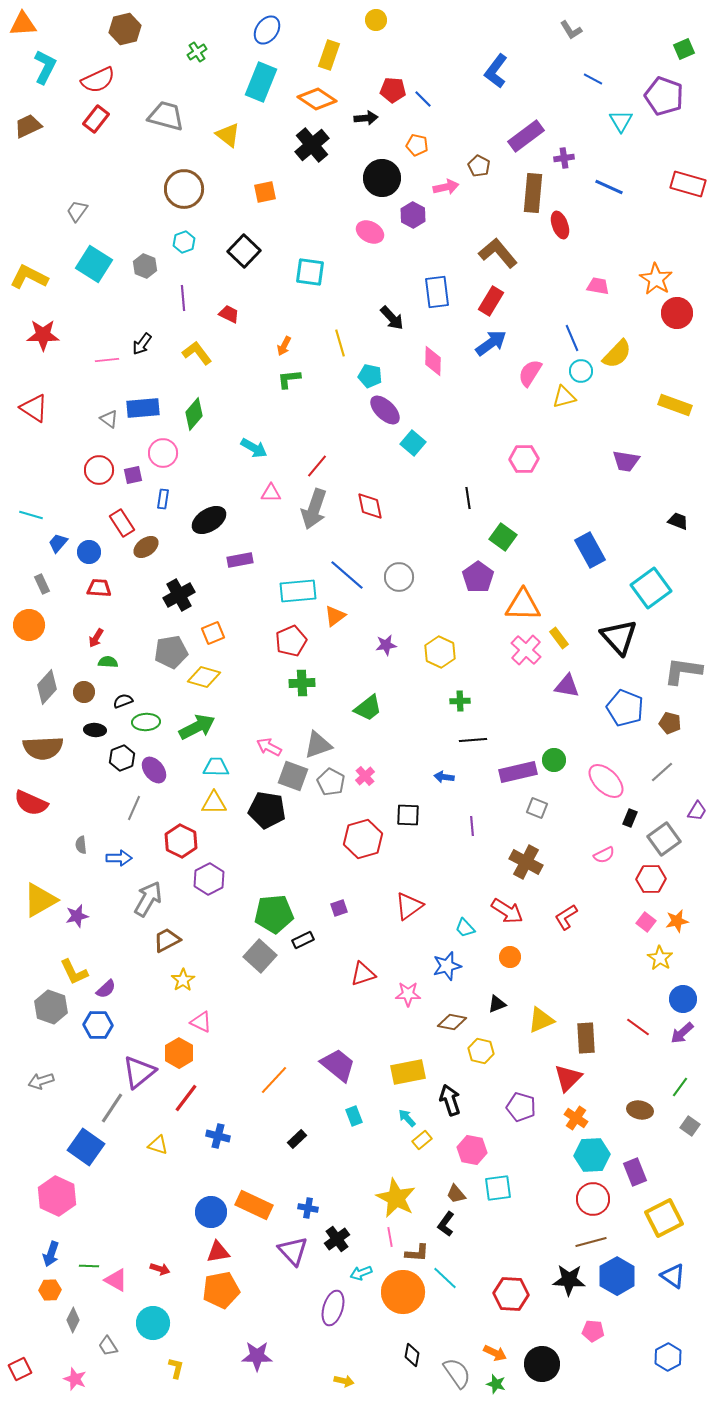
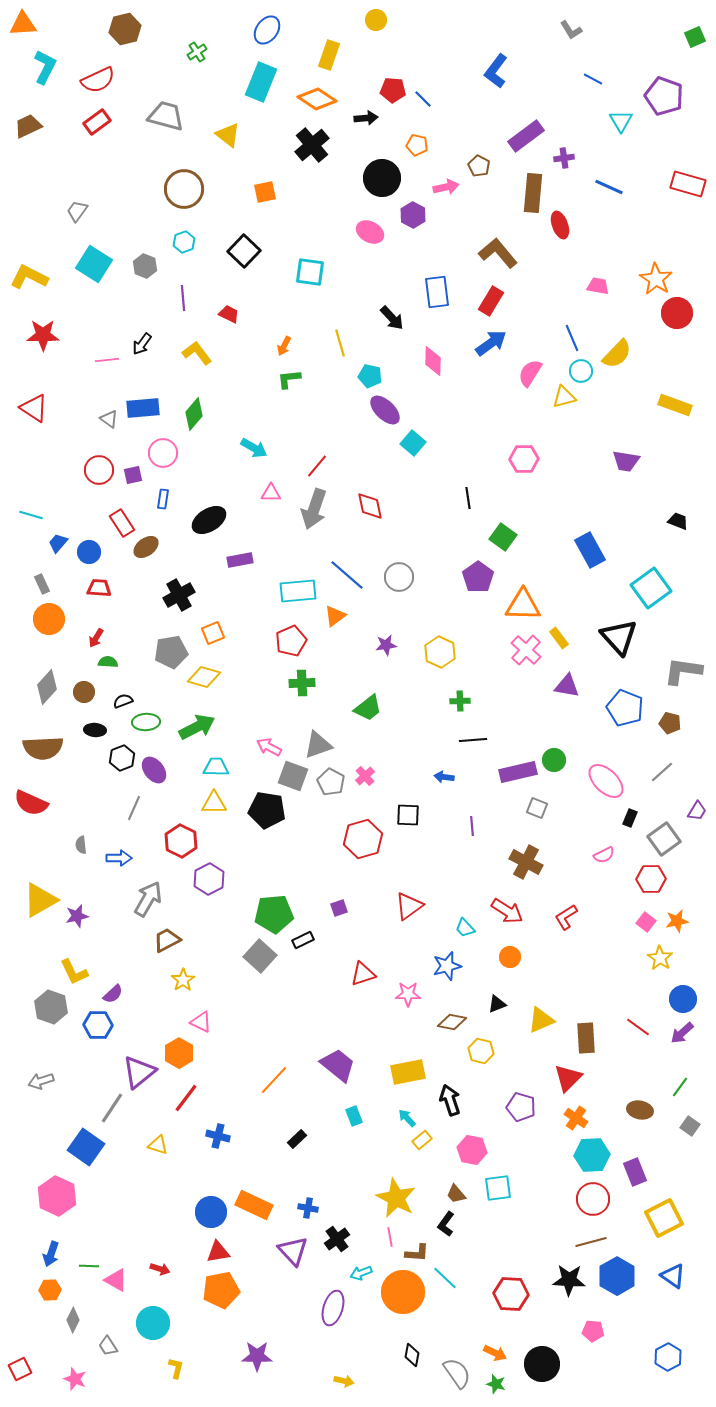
green square at (684, 49): moved 11 px right, 12 px up
red rectangle at (96, 119): moved 1 px right, 3 px down; rotated 16 degrees clockwise
orange circle at (29, 625): moved 20 px right, 6 px up
purple semicircle at (106, 989): moved 7 px right, 5 px down
